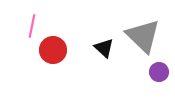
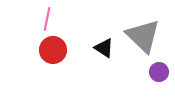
pink line: moved 15 px right, 7 px up
black triangle: rotated 10 degrees counterclockwise
